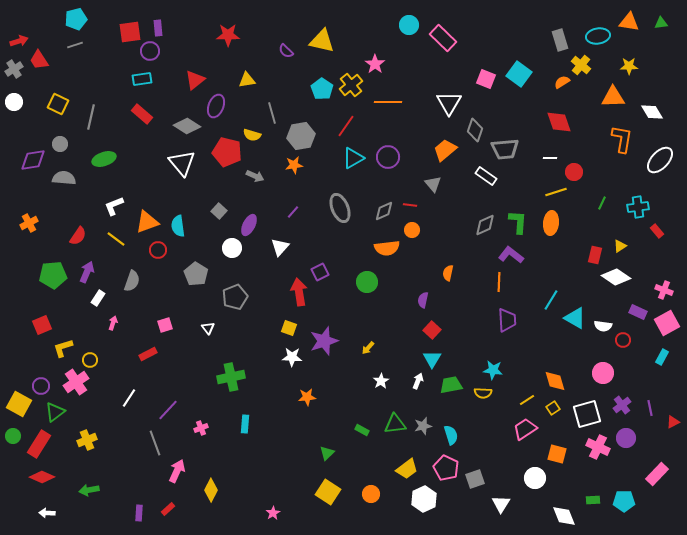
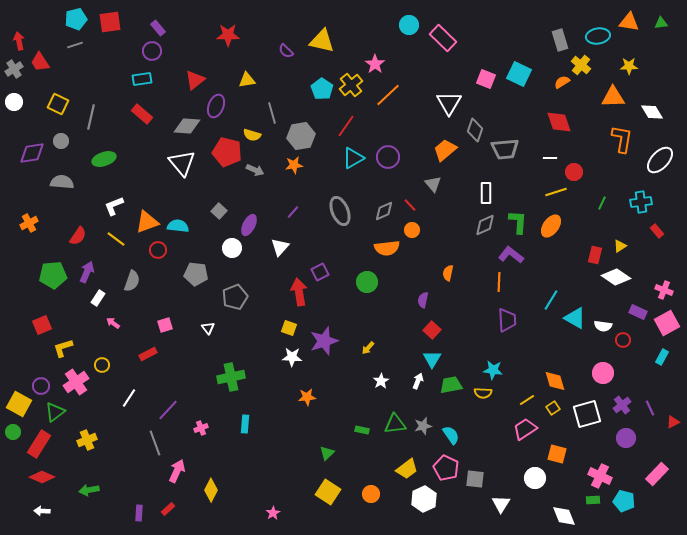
purple rectangle at (158, 28): rotated 35 degrees counterclockwise
red square at (130, 32): moved 20 px left, 10 px up
red arrow at (19, 41): rotated 84 degrees counterclockwise
purple circle at (150, 51): moved 2 px right
red trapezoid at (39, 60): moved 1 px right, 2 px down
cyan square at (519, 74): rotated 10 degrees counterclockwise
orange line at (388, 102): moved 7 px up; rotated 44 degrees counterclockwise
gray diamond at (187, 126): rotated 28 degrees counterclockwise
gray circle at (60, 144): moved 1 px right, 3 px up
purple diamond at (33, 160): moved 1 px left, 7 px up
gray arrow at (255, 176): moved 6 px up
white rectangle at (486, 176): moved 17 px down; rotated 55 degrees clockwise
gray semicircle at (64, 178): moved 2 px left, 4 px down
red line at (410, 205): rotated 40 degrees clockwise
cyan cross at (638, 207): moved 3 px right, 5 px up
gray ellipse at (340, 208): moved 3 px down
orange ellipse at (551, 223): moved 3 px down; rotated 30 degrees clockwise
cyan semicircle at (178, 226): rotated 105 degrees clockwise
gray pentagon at (196, 274): rotated 25 degrees counterclockwise
pink arrow at (113, 323): rotated 72 degrees counterclockwise
yellow circle at (90, 360): moved 12 px right, 5 px down
purple line at (650, 408): rotated 14 degrees counterclockwise
green rectangle at (362, 430): rotated 16 degrees counterclockwise
cyan semicircle at (451, 435): rotated 18 degrees counterclockwise
green circle at (13, 436): moved 4 px up
pink cross at (598, 447): moved 2 px right, 29 px down
gray square at (475, 479): rotated 24 degrees clockwise
cyan pentagon at (624, 501): rotated 15 degrees clockwise
white arrow at (47, 513): moved 5 px left, 2 px up
